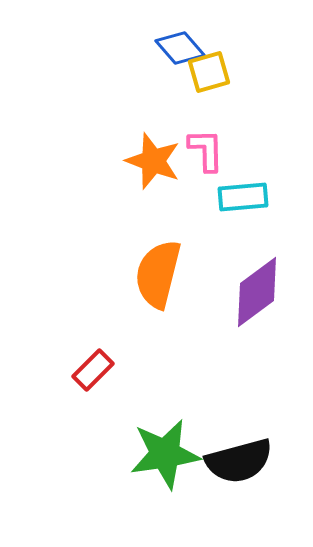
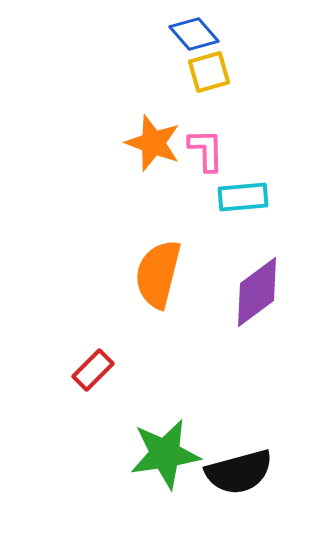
blue diamond: moved 14 px right, 14 px up
orange star: moved 18 px up
black semicircle: moved 11 px down
